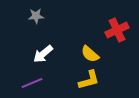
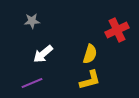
gray star: moved 4 px left, 5 px down
yellow semicircle: rotated 114 degrees counterclockwise
yellow L-shape: moved 1 px right
